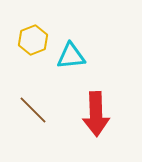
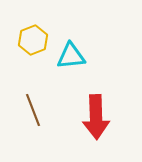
brown line: rotated 24 degrees clockwise
red arrow: moved 3 px down
